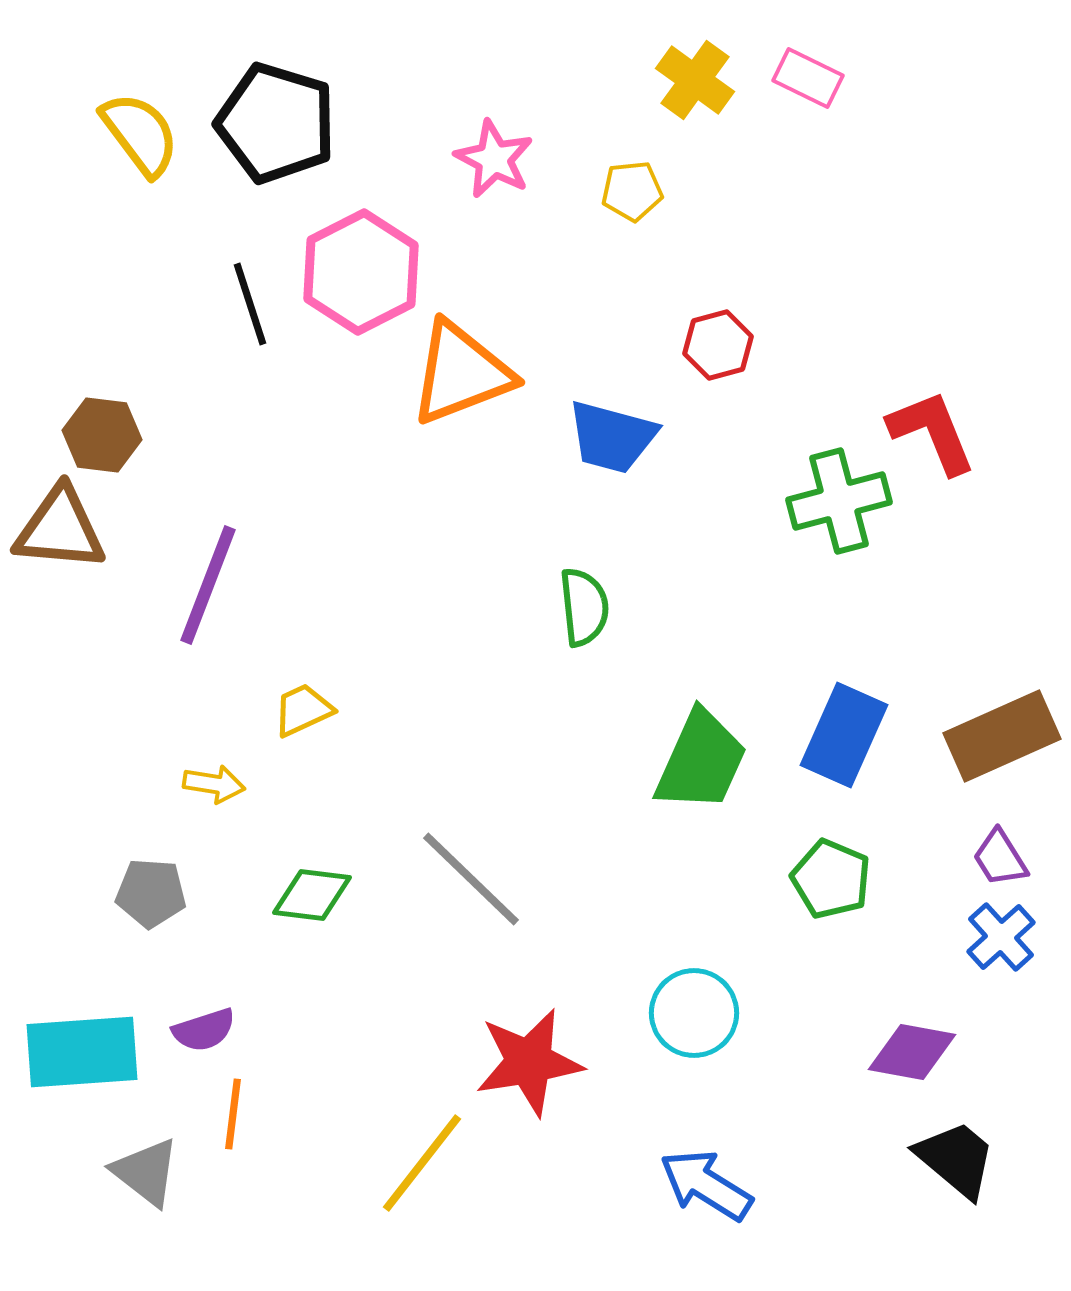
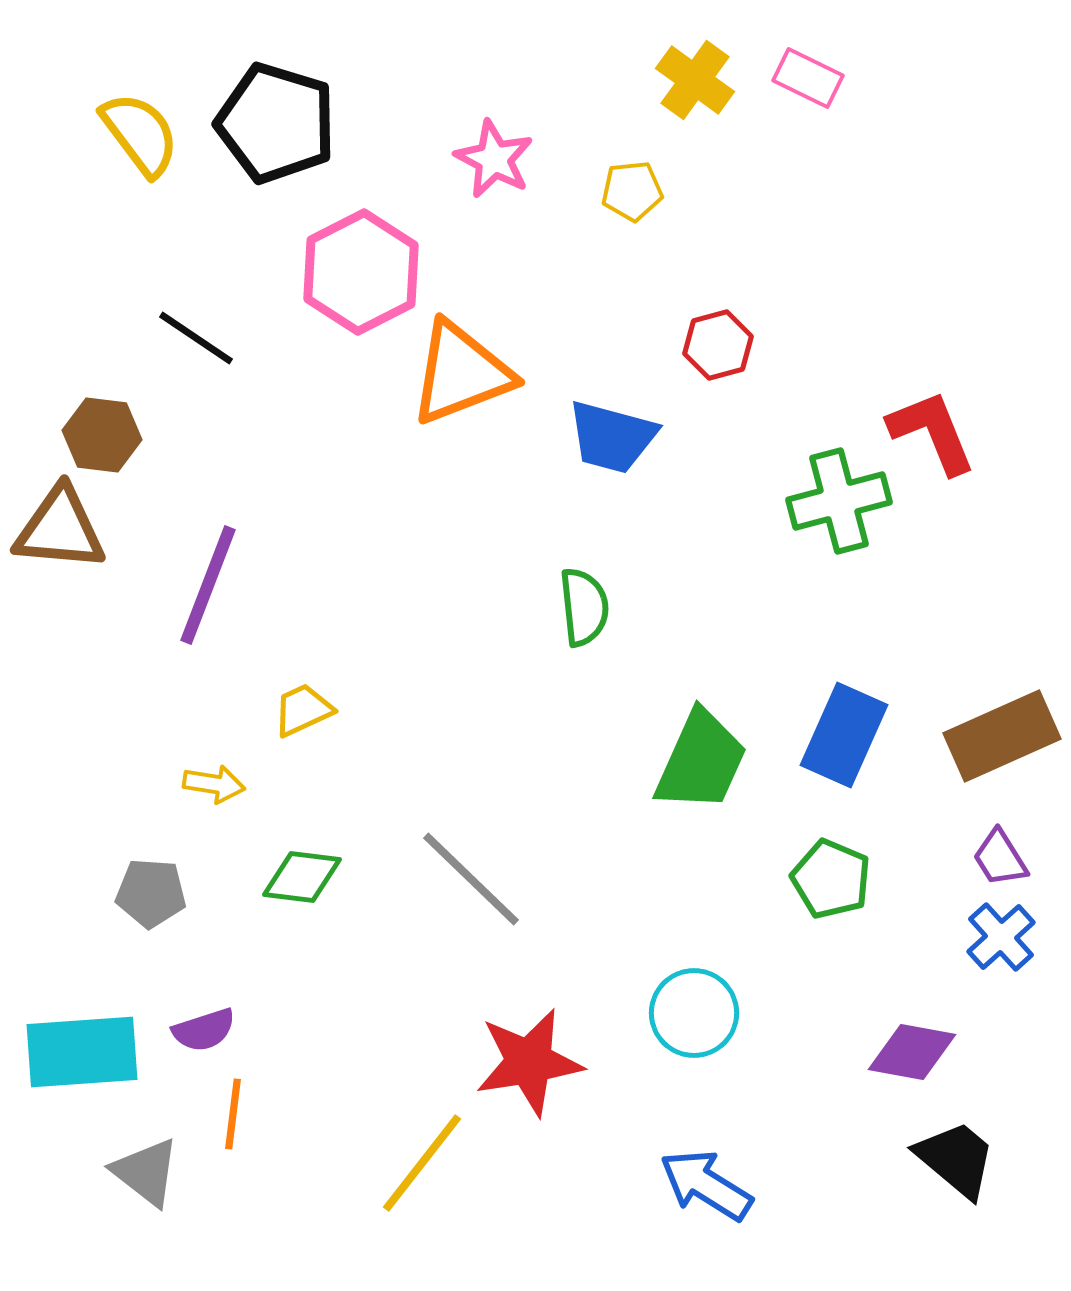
black line: moved 54 px left, 34 px down; rotated 38 degrees counterclockwise
green diamond: moved 10 px left, 18 px up
